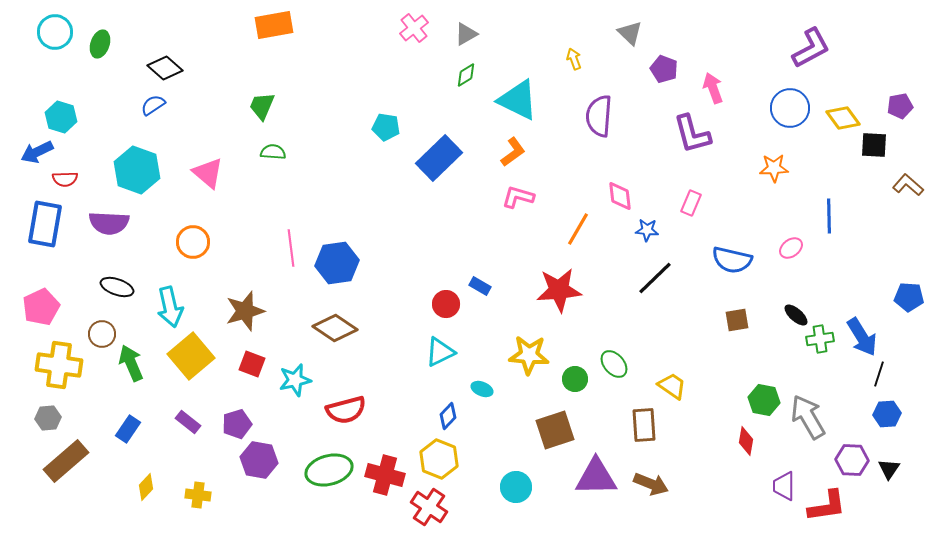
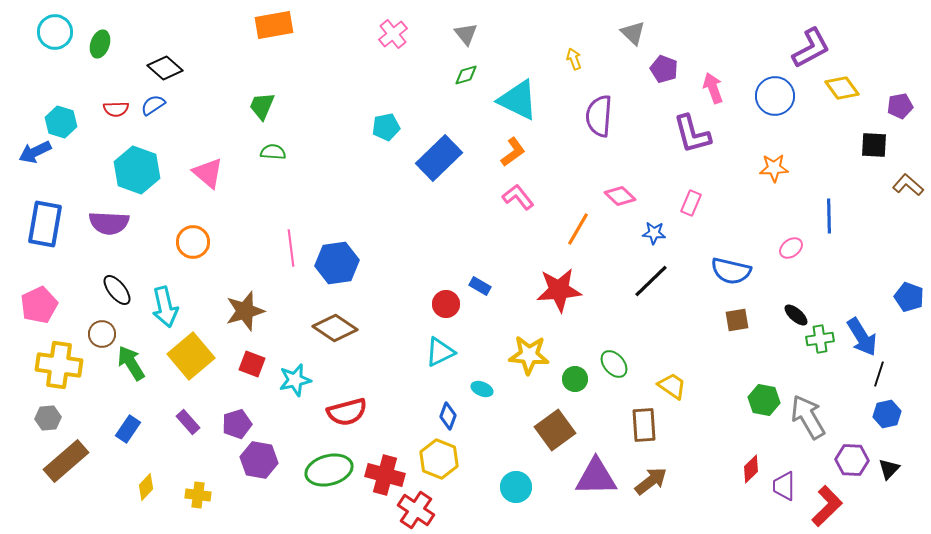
pink cross at (414, 28): moved 21 px left, 6 px down
gray triangle at (630, 33): moved 3 px right
gray triangle at (466, 34): rotated 40 degrees counterclockwise
green diamond at (466, 75): rotated 15 degrees clockwise
blue circle at (790, 108): moved 15 px left, 12 px up
cyan hexagon at (61, 117): moved 5 px down
yellow diamond at (843, 118): moved 1 px left, 30 px up
cyan pentagon at (386, 127): rotated 20 degrees counterclockwise
blue arrow at (37, 152): moved 2 px left
red semicircle at (65, 179): moved 51 px right, 70 px up
pink diamond at (620, 196): rotated 40 degrees counterclockwise
pink L-shape at (518, 197): rotated 36 degrees clockwise
blue star at (647, 230): moved 7 px right, 3 px down
blue semicircle at (732, 260): moved 1 px left, 11 px down
black line at (655, 278): moved 4 px left, 3 px down
black ellipse at (117, 287): moved 3 px down; rotated 32 degrees clockwise
blue pentagon at (909, 297): rotated 16 degrees clockwise
pink pentagon at (41, 307): moved 2 px left, 2 px up
cyan arrow at (170, 307): moved 5 px left
green arrow at (131, 363): rotated 9 degrees counterclockwise
red semicircle at (346, 410): moved 1 px right, 2 px down
blue hexagon at (887, 414): rotated 8 degrees counterclockwise
blue diamond at (448, 416): rotated 24 degrees counterclockwise
purple rectangle at (188, 422): rotated 10 degrees clockwise
brown square at (555, 430): rotated 18 degrees counterclockwise
red diamond at (746, 441): moved 5 px right, 28 px down; rotated 36 degrees clockwise
black triangle at (889, 469): rotated 10 degrees clockwise
brown arrow at (651, 484): moved 3 px up; rotated 60 degrees counterclockwise
red L-shape at (827, 506): rotated 36 degrees counterclockwise
red cross at (429, 507): moved 13 px left, 3 px down
